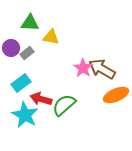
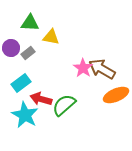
gray rectangle: moved 1 px right
